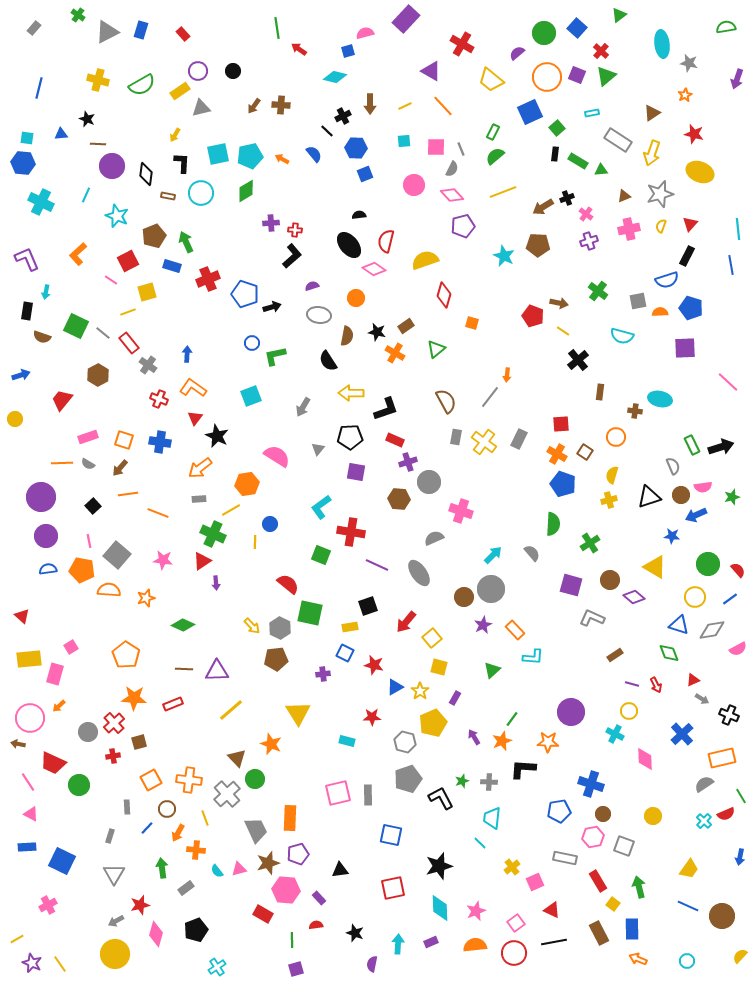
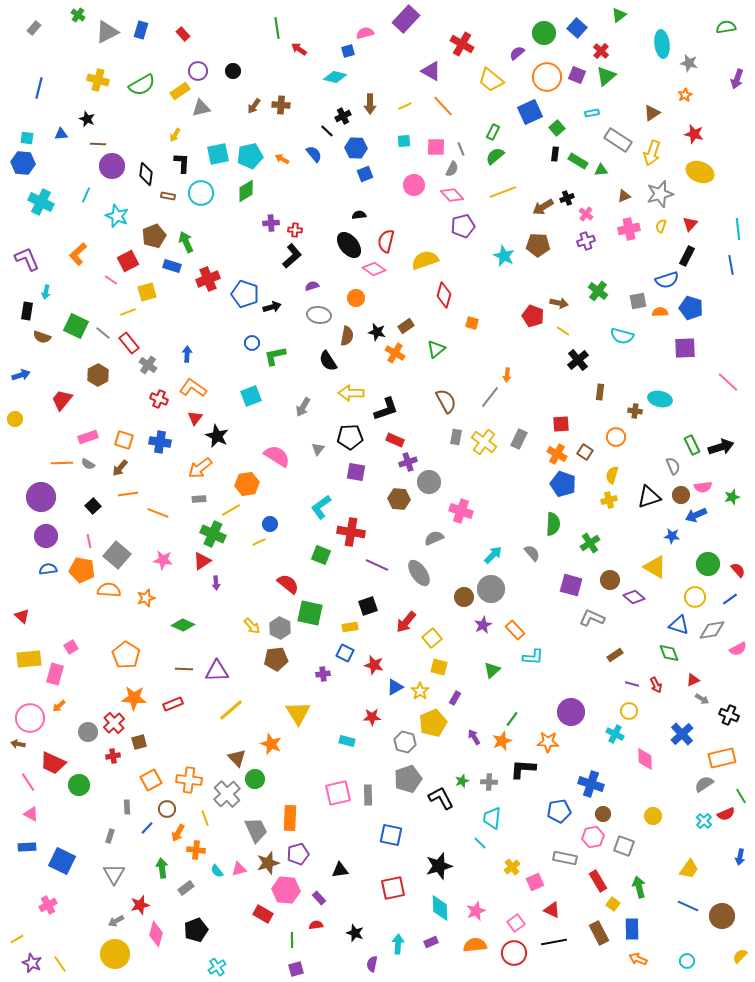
purple cross at (589, 241): moved 3 px left
yellow line at (255, 542): moved 4 px right; rotated 64 degrees clockwise
